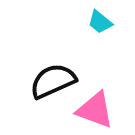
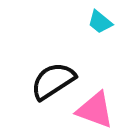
black semicircle: rotated 9 degrees counterclockwise
